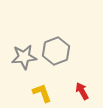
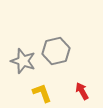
gray hexagon: rotated 8 degrees clockwise
gray star: moved 1 px left, 4 px down; rotated 25 degrees clockwise
